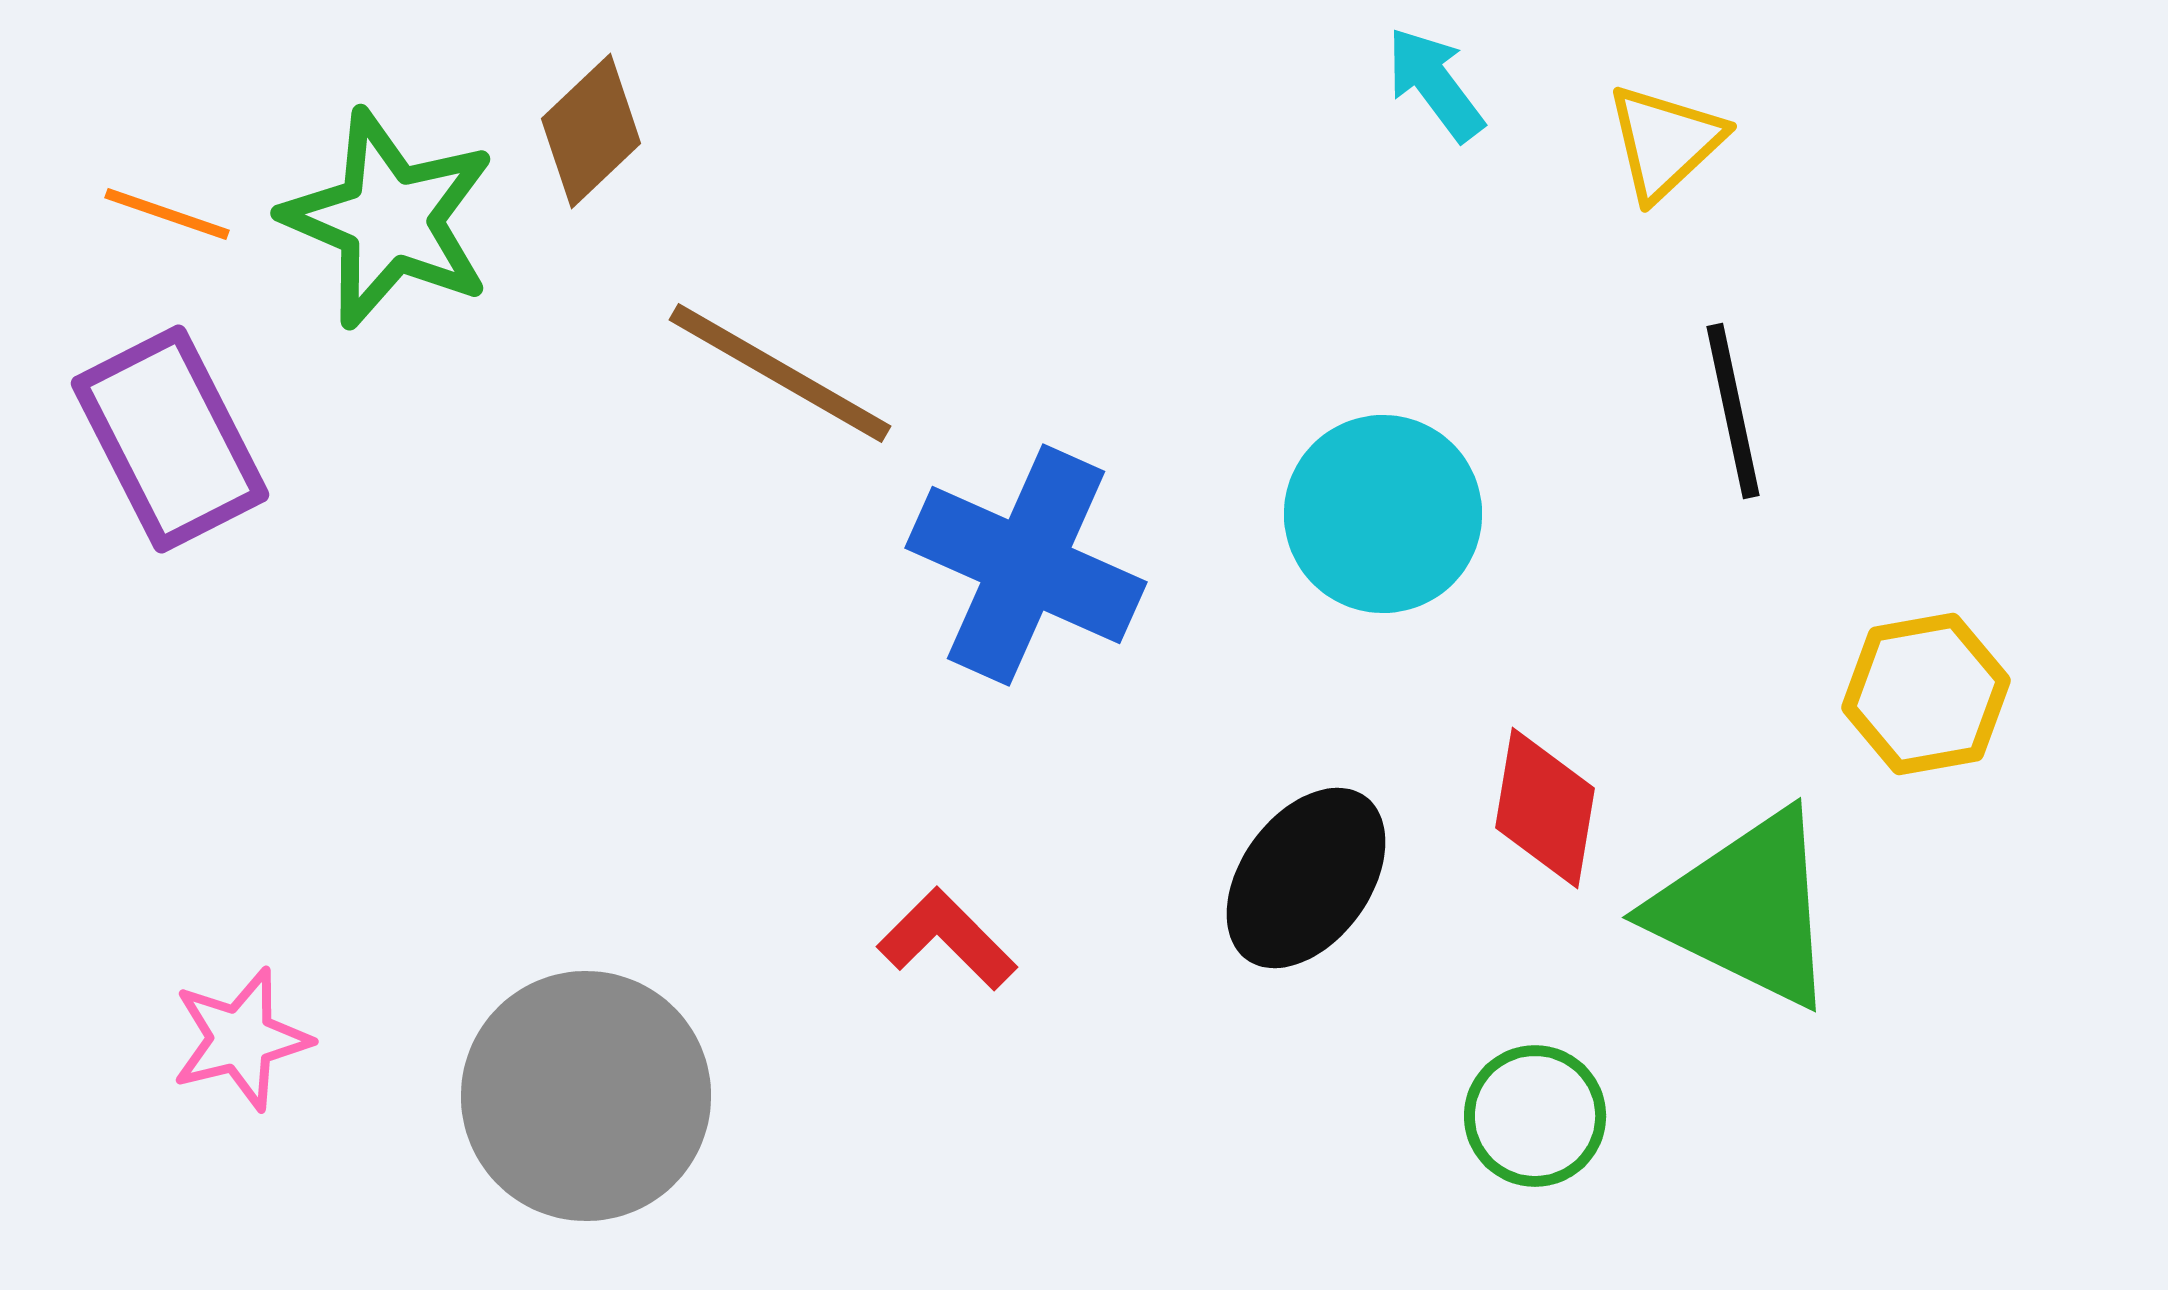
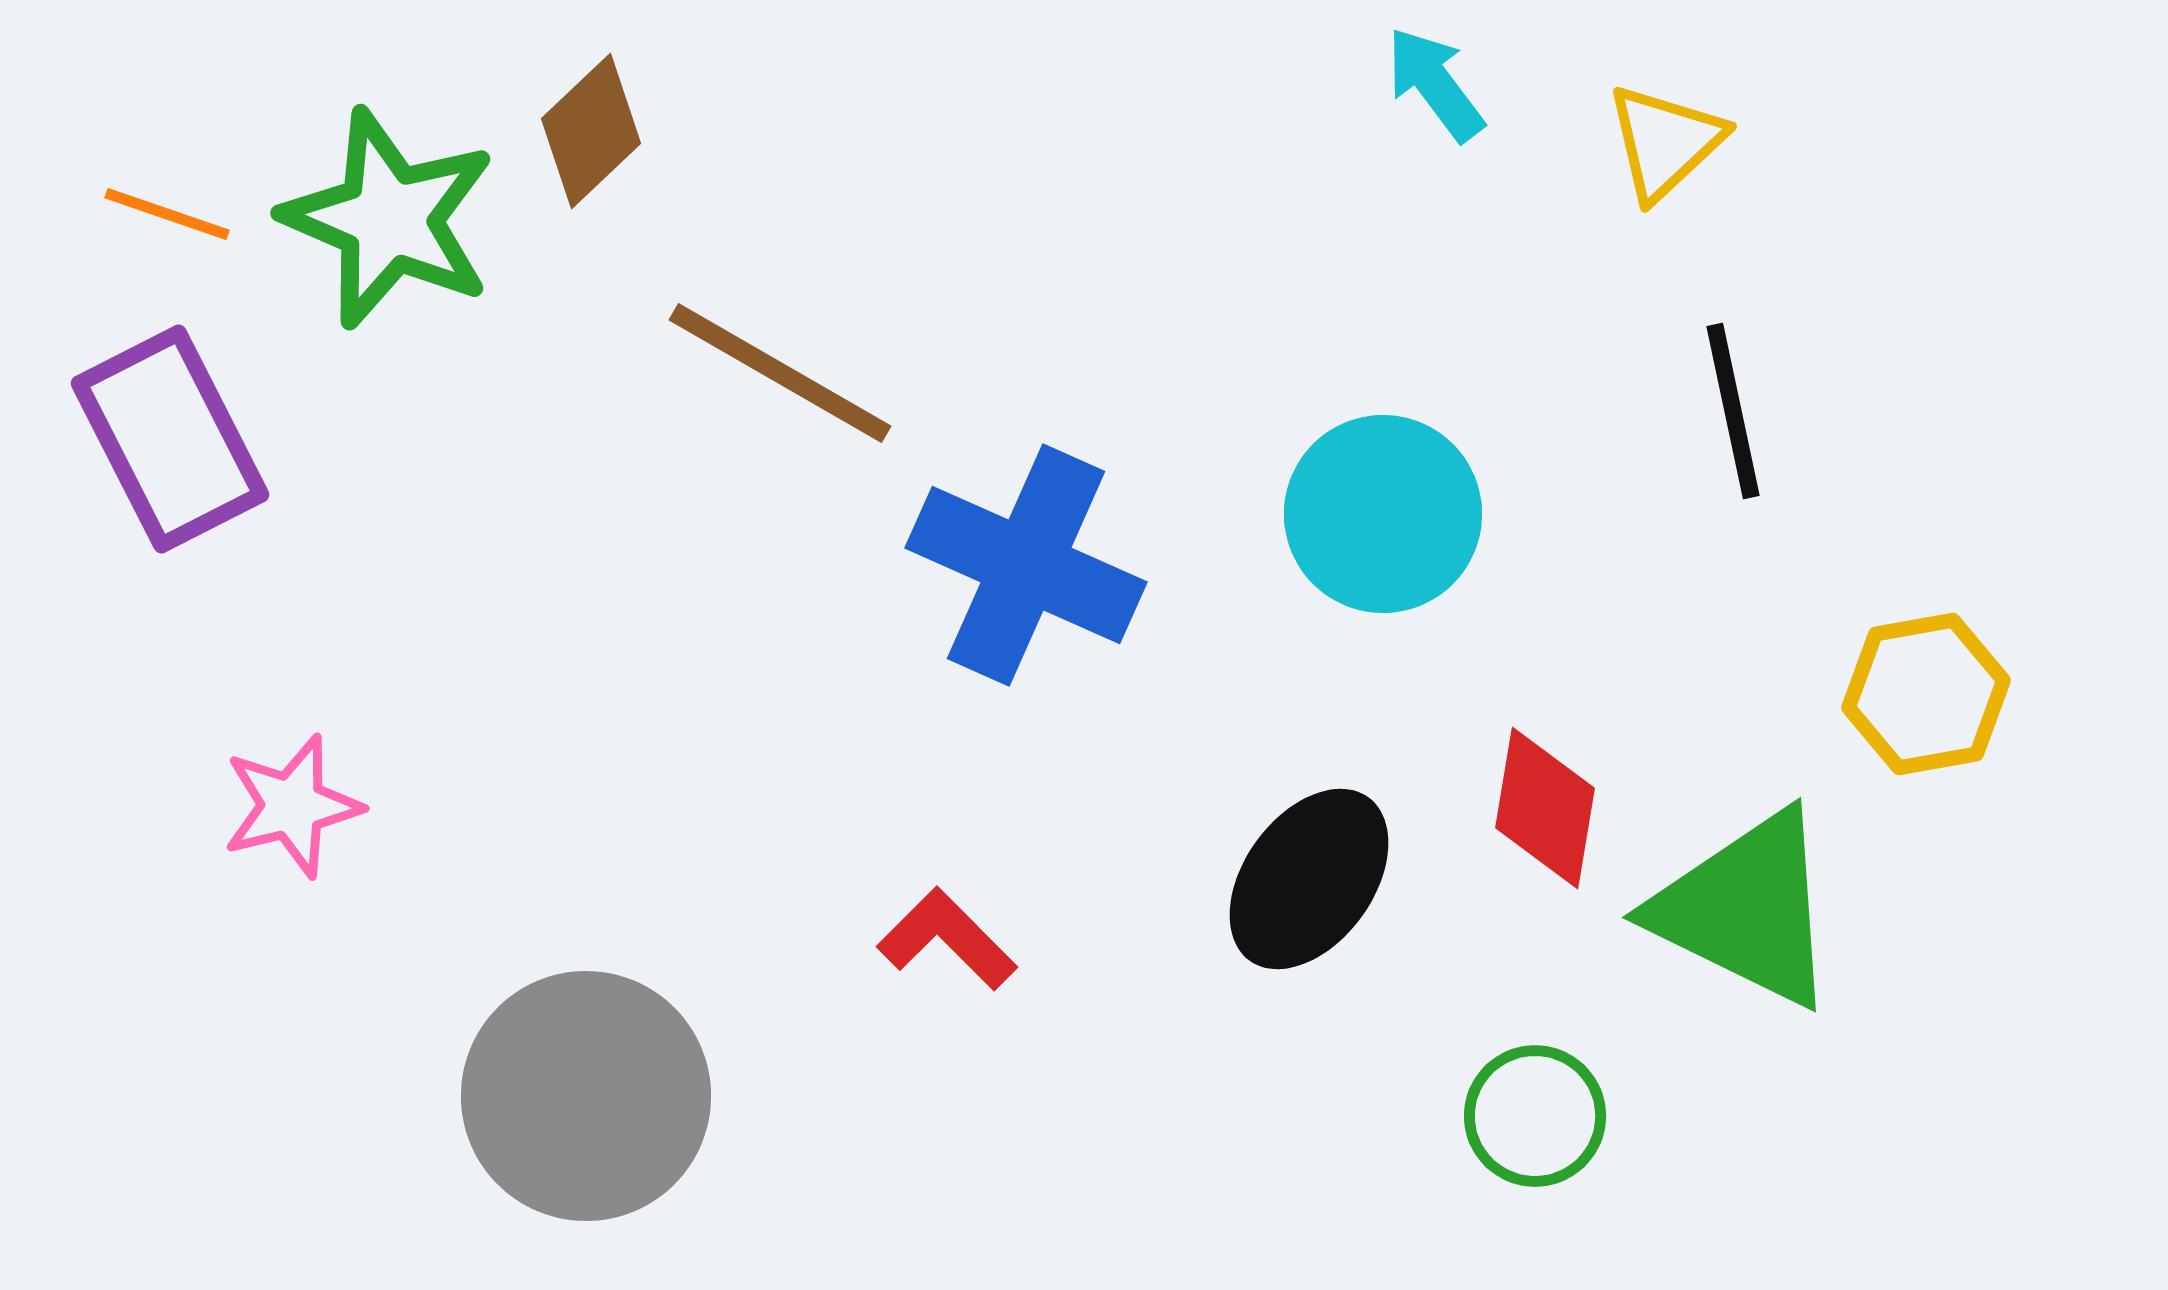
black ellipse: moved 3 px right, 1 px down
pink star: moved 51 px right, 233 px up
